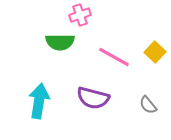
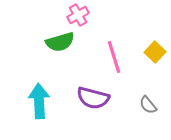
pink cross: moved 2 px left; rotated 10 degrees counterclockwise
green semicircle: rotated 16 degrees counterclockwise
pink line: rotated 44 degrees clockwise
cyan arrow: rotated 12 degrees counterclockwise
